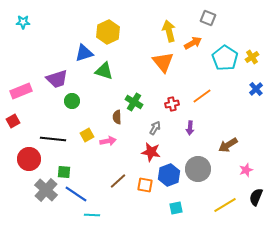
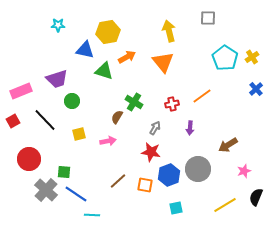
gray square: rotated 21 degrees counterclockwise
cyan star: moved 35 px right, 3 px down
yellow hexagon: rotated 15 degrees clockwise
orange arrow: moved 66 px left, 14 px down
blue triangle: moved 1 px right, 3 px up; rotated 30 degrees clockwise
brown semicircle: rotated 32 degrees clockwise
yellow square: moved 8 px left, 1 px up; rotated 16 degrees clockwise
black line: moved 8 px left, 19 px up; rotated 40 degrees clockwise
pink star: moved 2 px left, 1 px down
